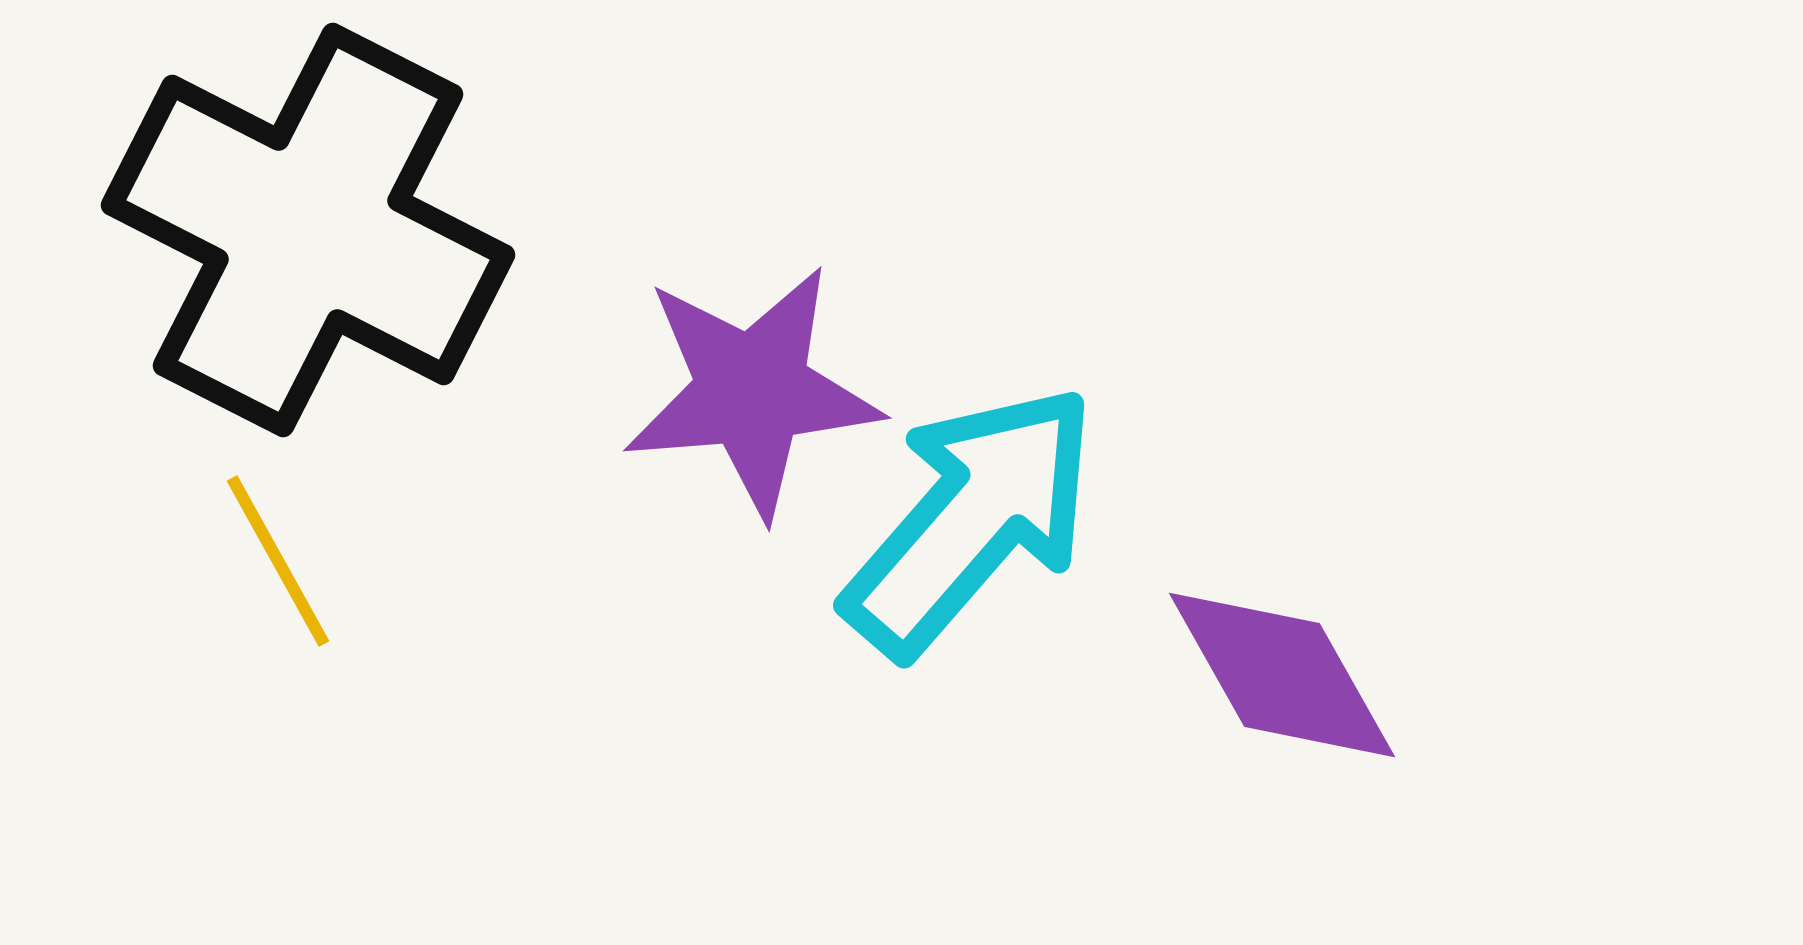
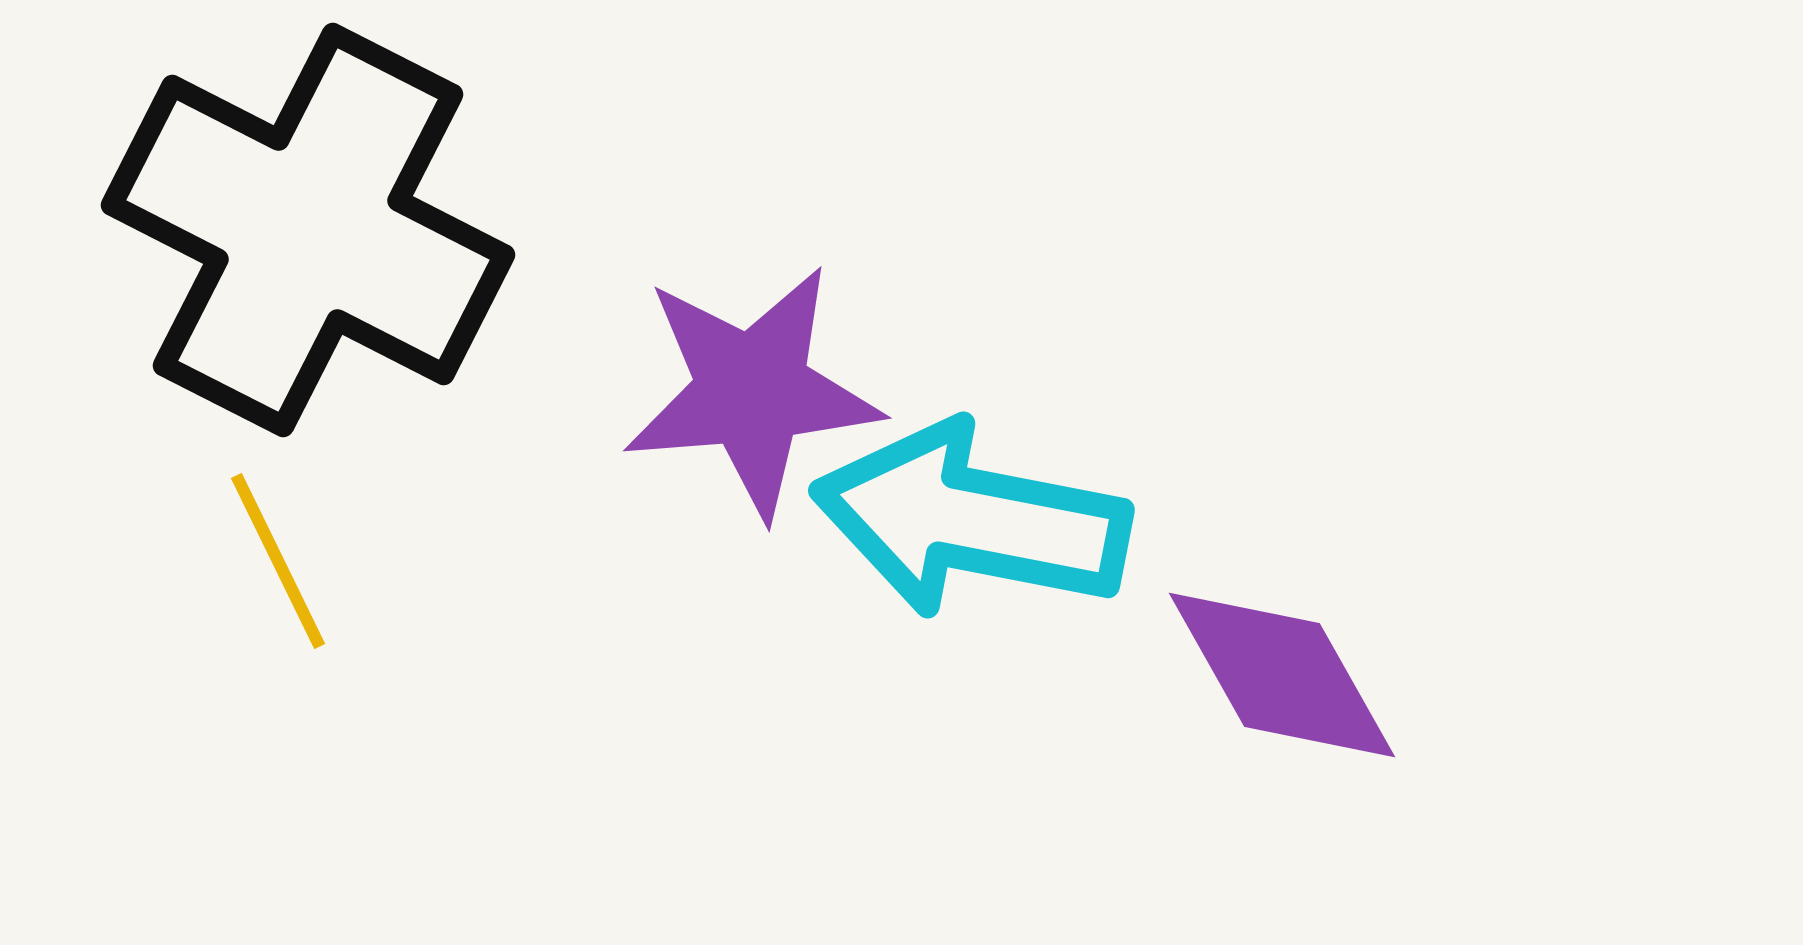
cyan arrow: rotated 120 degrees counterclockwise
yellow line: rotated 3 degrees clockwise
